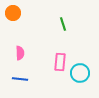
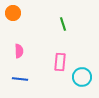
pink semicircle: moved 1 px left, 2 px up
cyan circle: moved 2 px right, 4 px down
